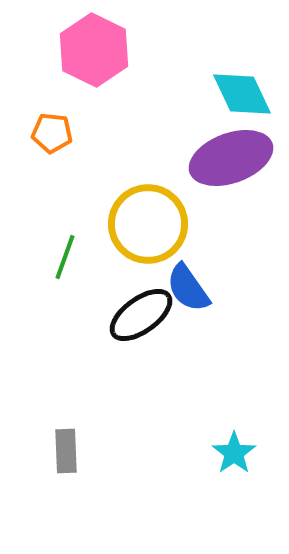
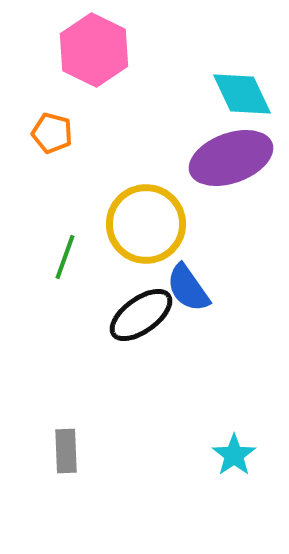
orange pentagon: rotated 9 degrees clockwise
yellow circle: moved 2 px left
cyan star: moved 2 px down
